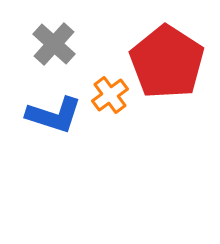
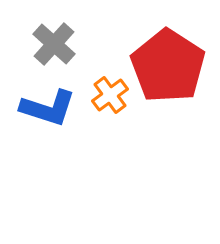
red pentagon: moved 1 px right, 4 px down
blue L-shape: moved 6 px left, 7 px up
